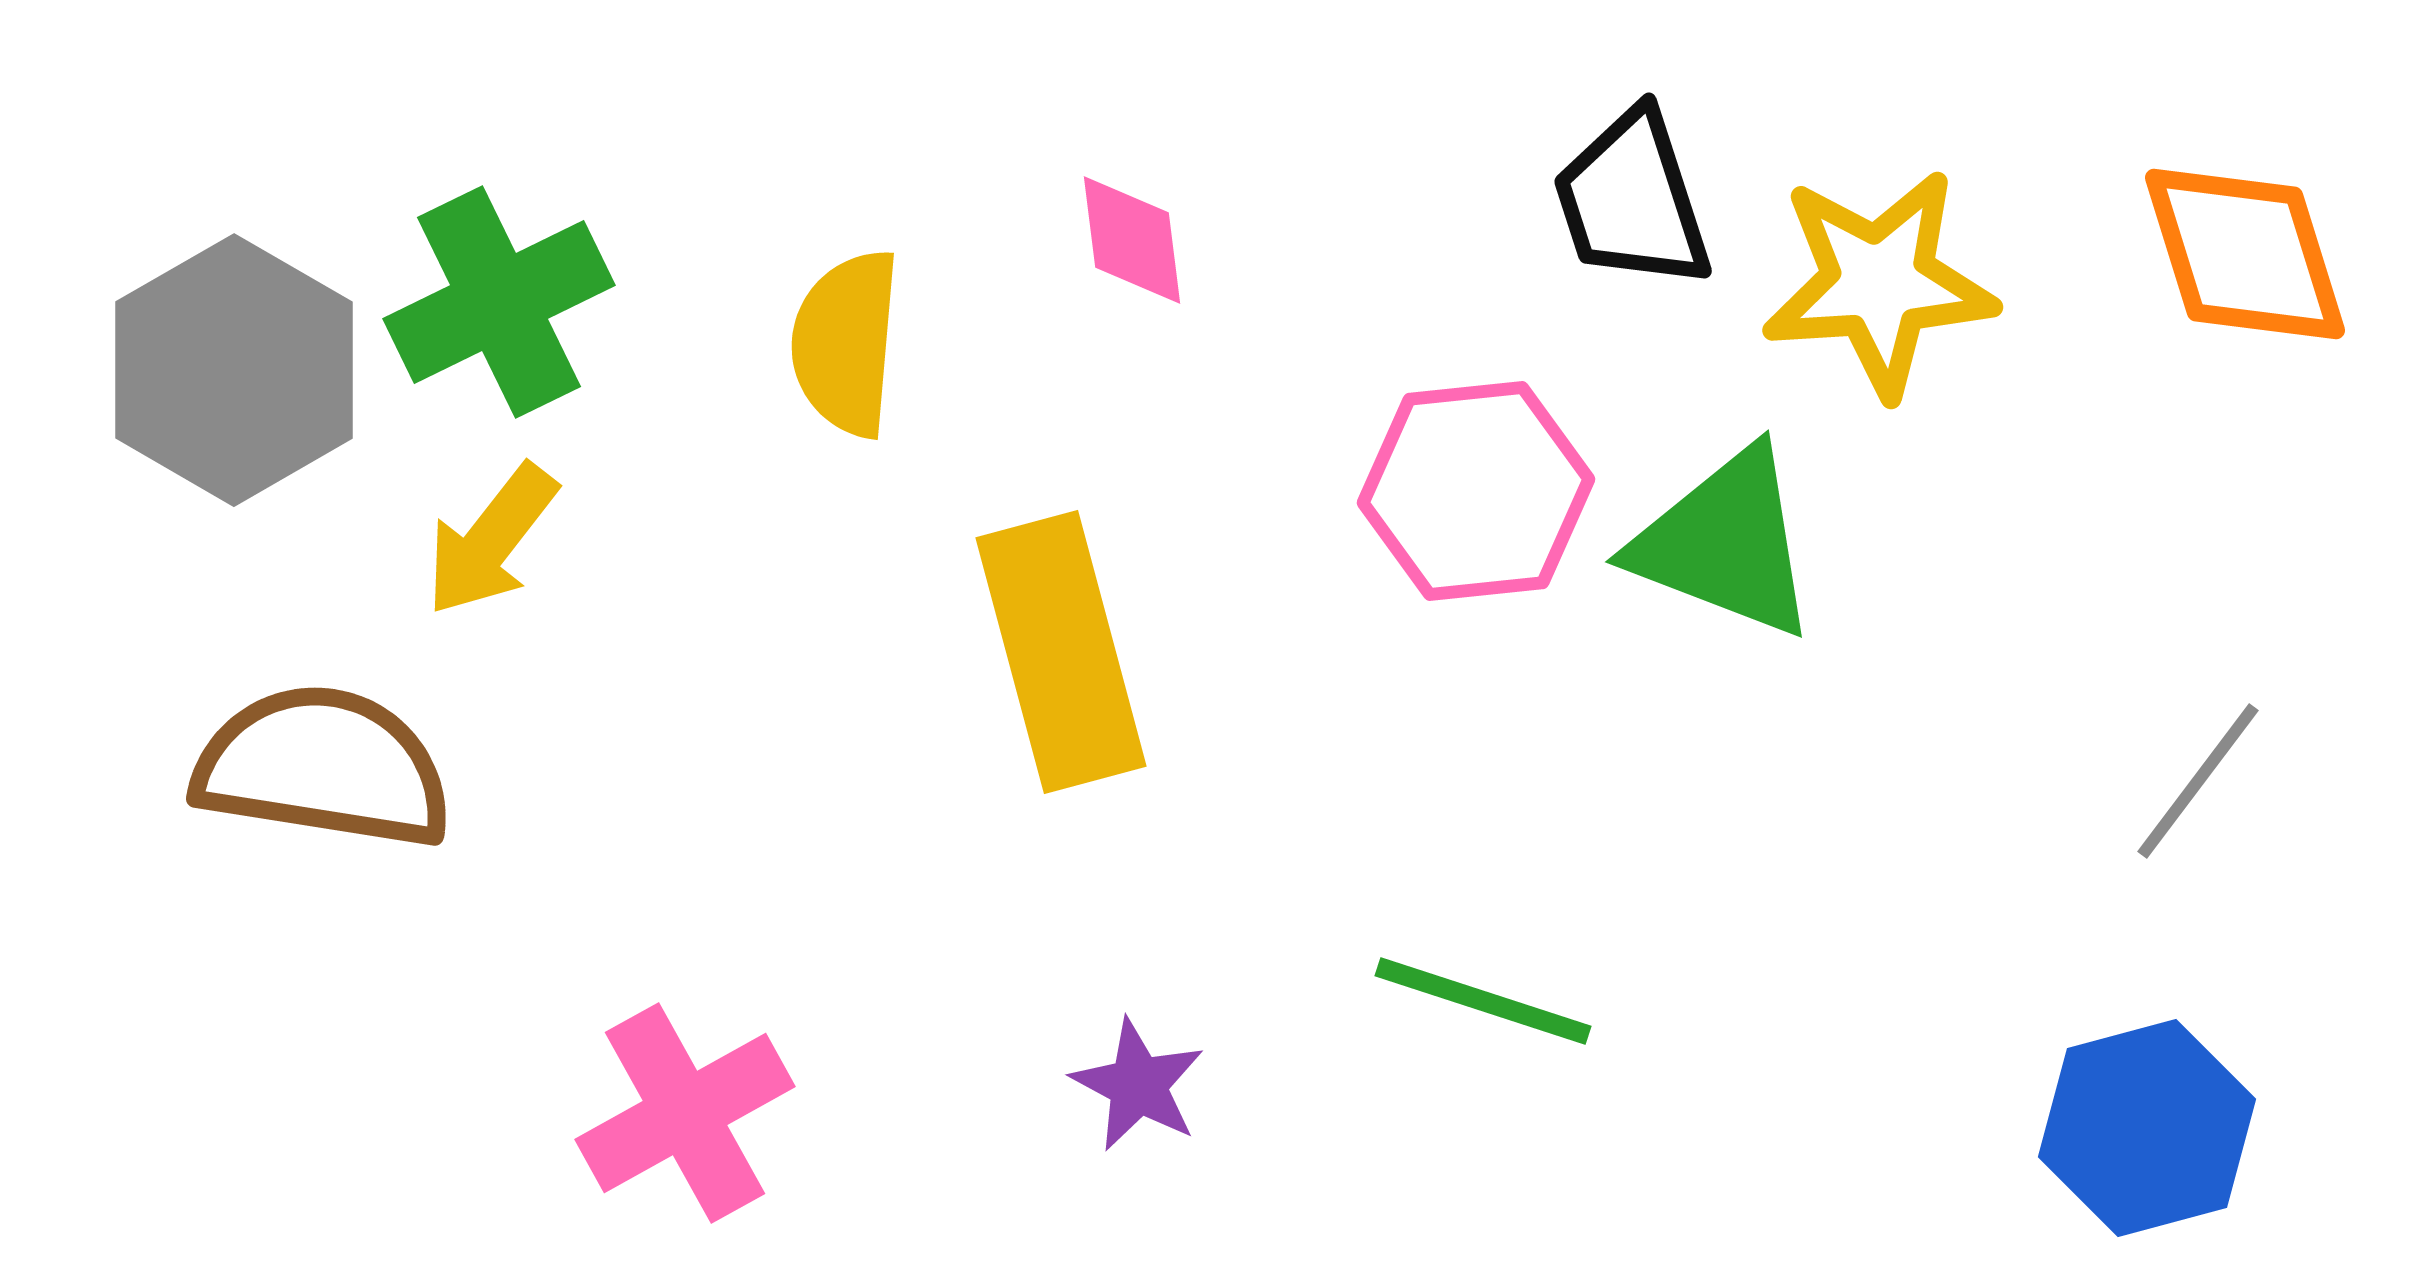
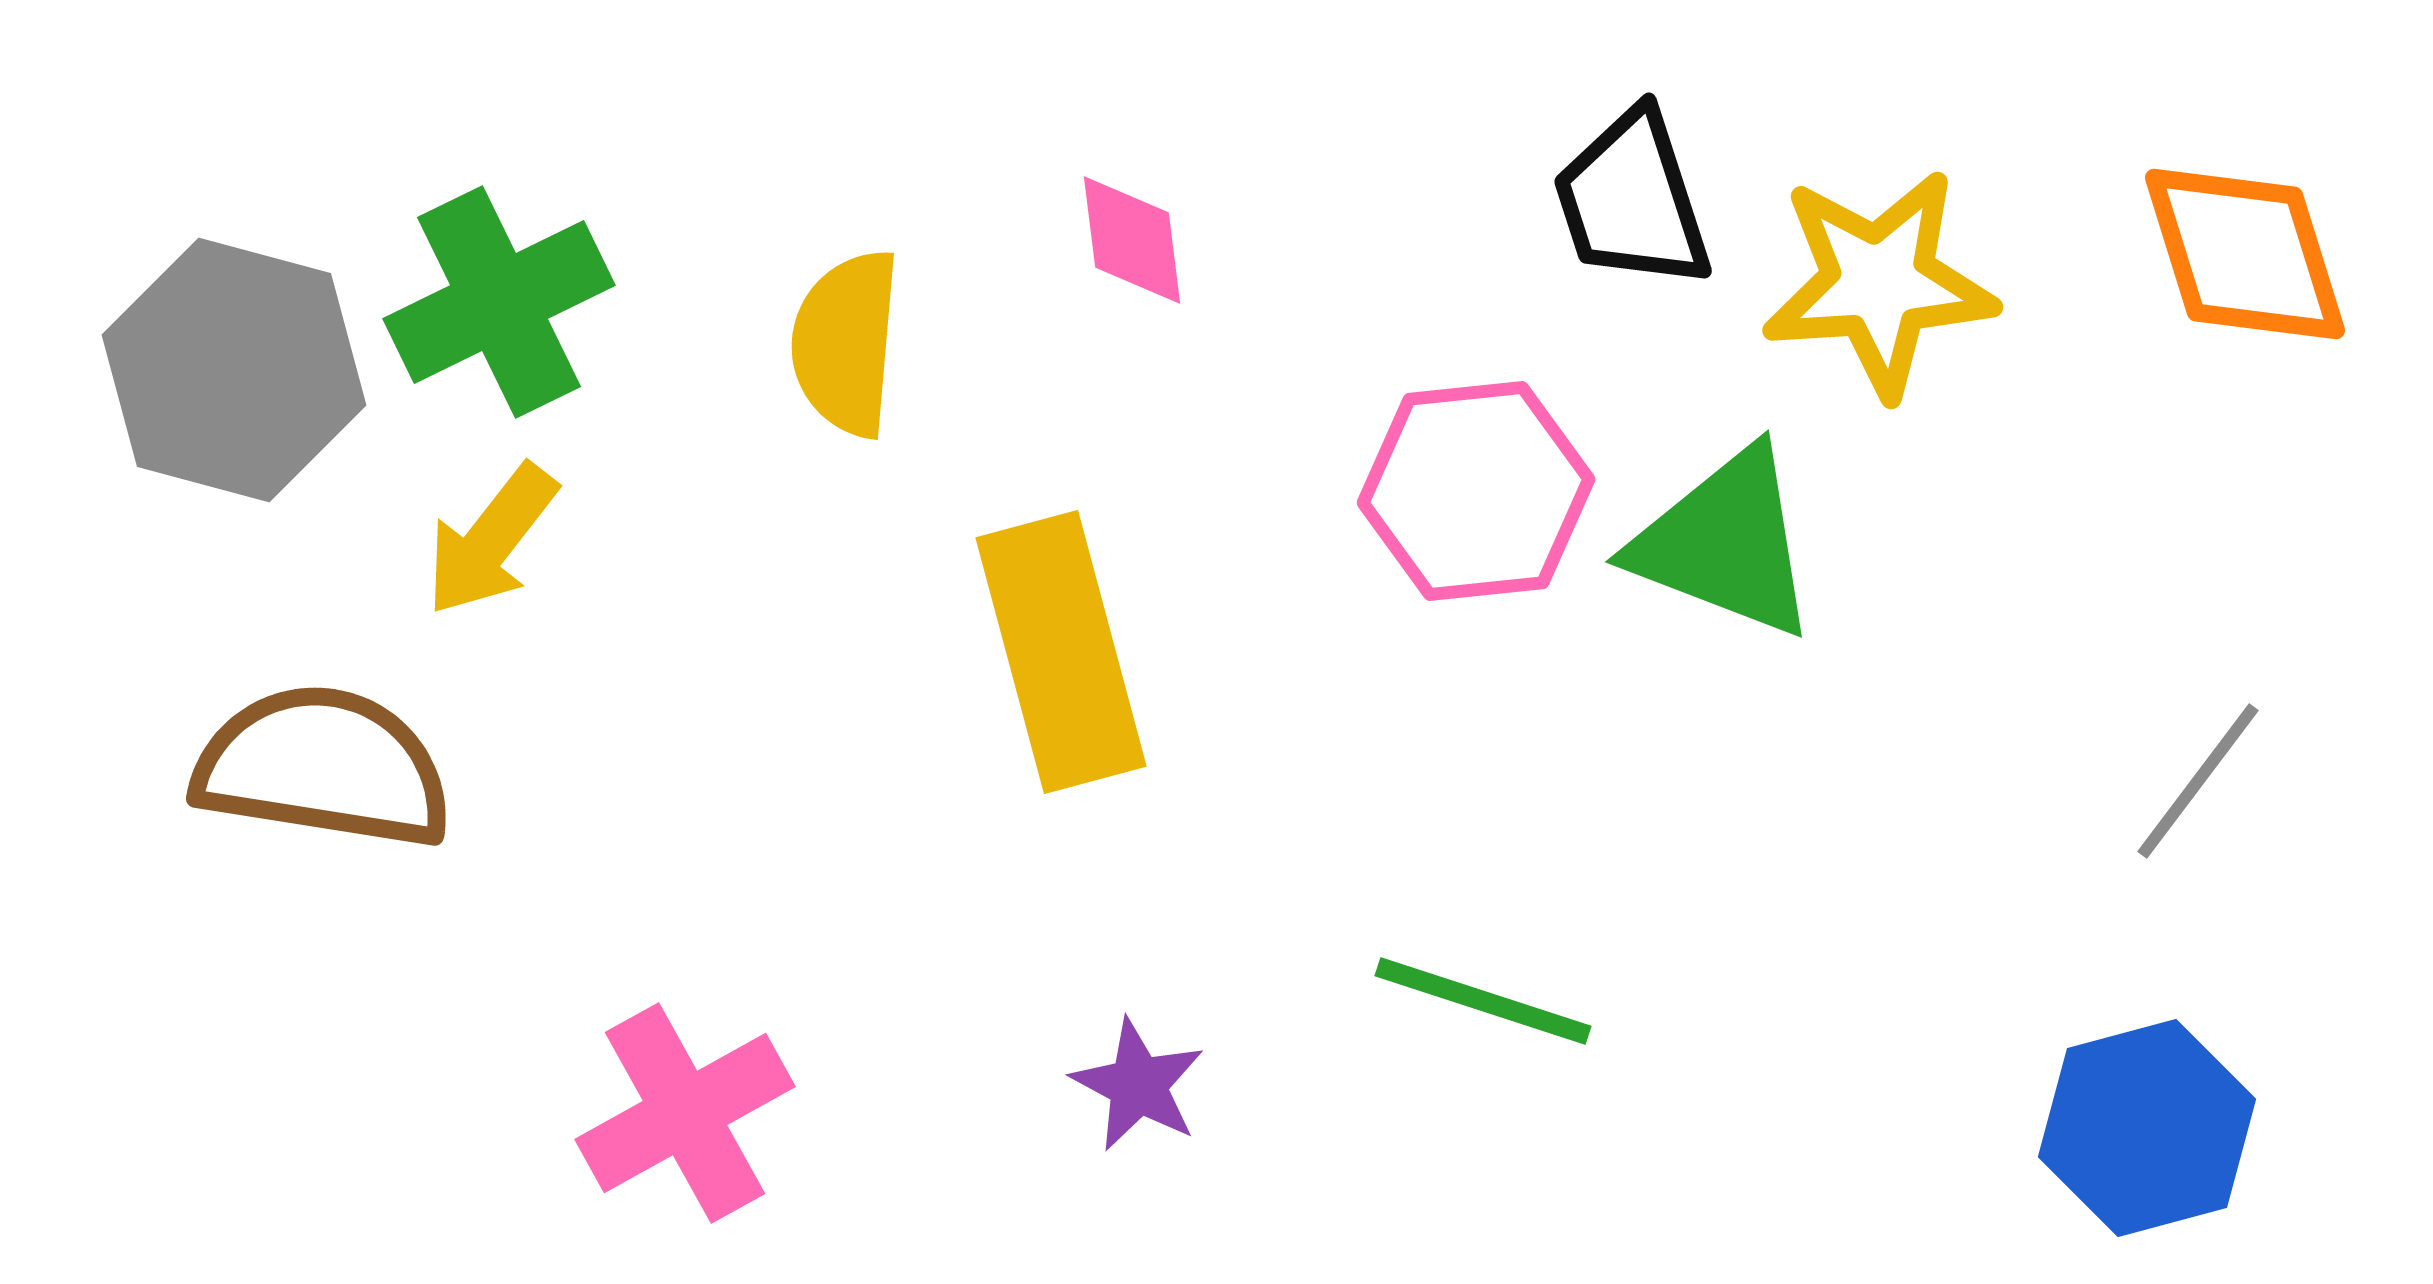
gray hexagon: rotated 15 degrees counterclockwise
